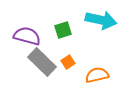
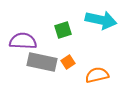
purple semicircle: moved 4 px left, 5 px down; rotated 12 degrees counterclockwise
gray rectangle: rotated 32 degrees counterclockwise
